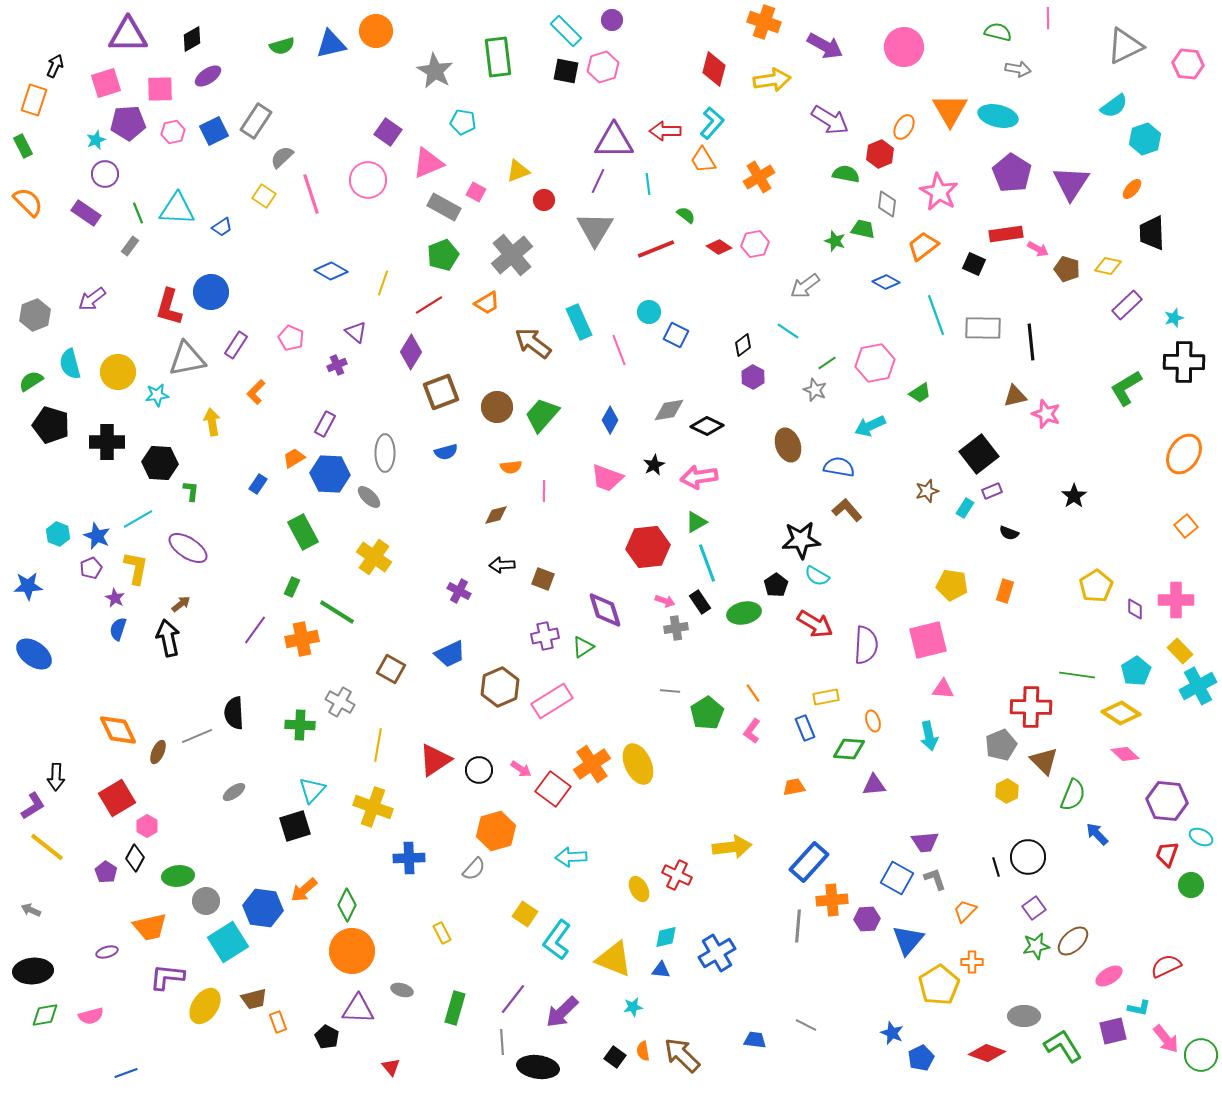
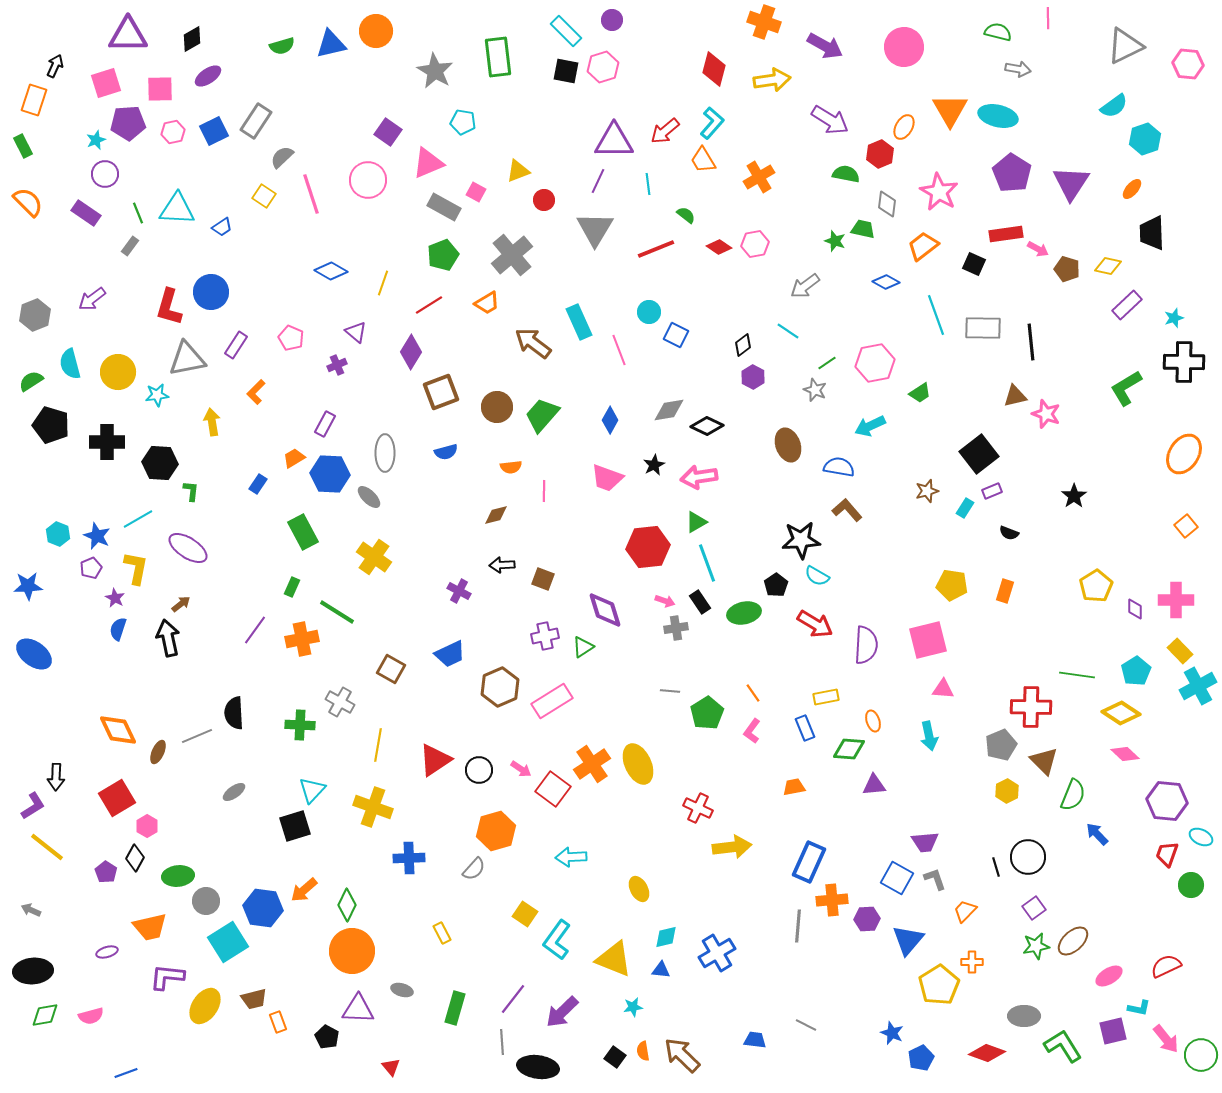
red arrow at (665, 131): rotated 40 degrees counterclockwise
blue rectangle at (809, 862): rotated 18 degrees counterclockwise
red cross at (677, 875): moved 21 px right, 67 px up
